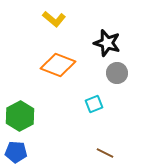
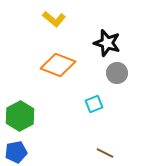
blue pentagon: rotated 15 degrees counterclockwise
